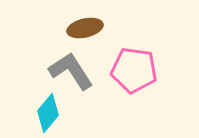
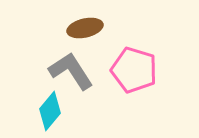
pink pentagon: rotated 9 degrees clockwise
cyan diamond: moved 2 px right, 2 px up
